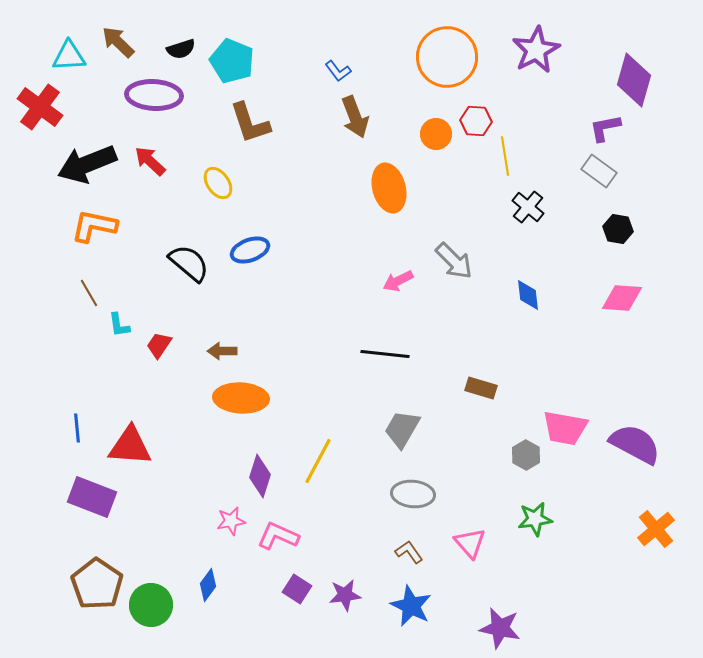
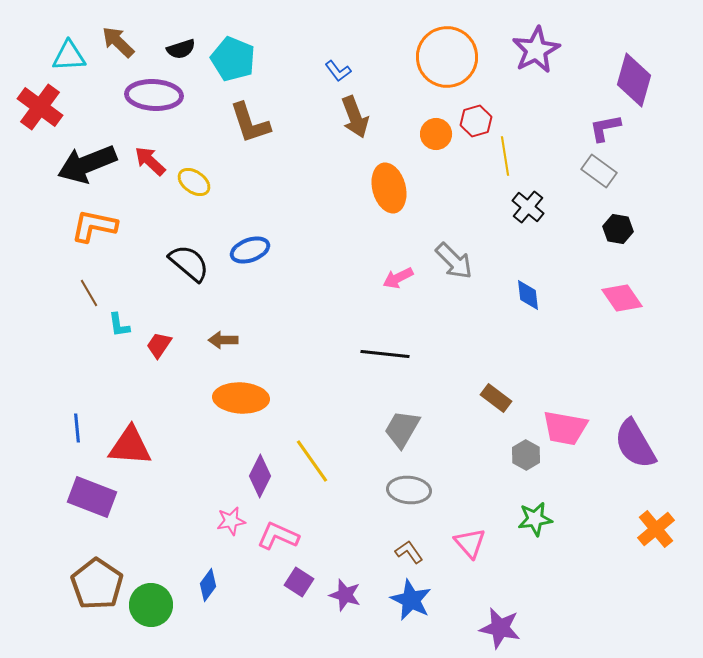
cyan pentagon at (232, 61): moved 1 px right, 2 px up
red hexagon at (476, 121): rotated 20 degrees counterclockwise
yellow ellipse at (218, 183): moved 24 px left, 1 px up; rotated 20 degrees counterclockwise
pink arrow at (398, 281): moved 3 px up
pink diamond at (622, 298): rotated 51 degrees clockwise
brown arrow at (222, 351): moved 1 px right, 11 px up
brown rectangle at (481, 388): moved 15 px right, 10 px down; rotated 20 degrees clockwise
purple semicircle at (635, 444): rotated 148 degrees counterclockwise
yellow line at (318, 461): moved 6 px left; rotated 63 degrees counterclockwise
purple diamond at (260, 476): rotated 9 degrees clockwise
gray ellipse at (413, 494): moved 4 px left, 4 px up
purple square at (297, 589): moved 2 px right, 7 px up
purple star at (345, 595): rotated 24 degrees clockwise
blue star at (411, 606): moved 6 px up
